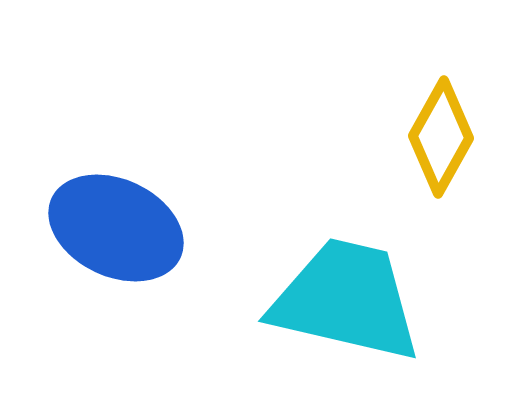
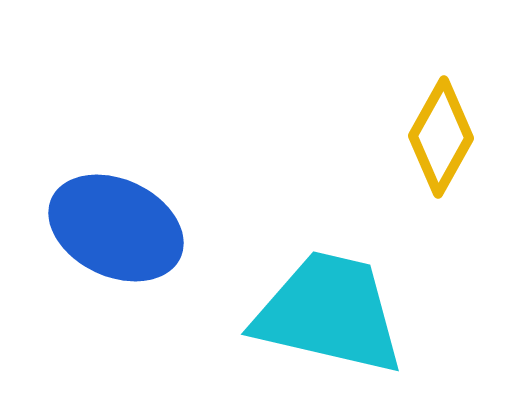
cyan trapezoid: moved 17 px left, 13 px down
